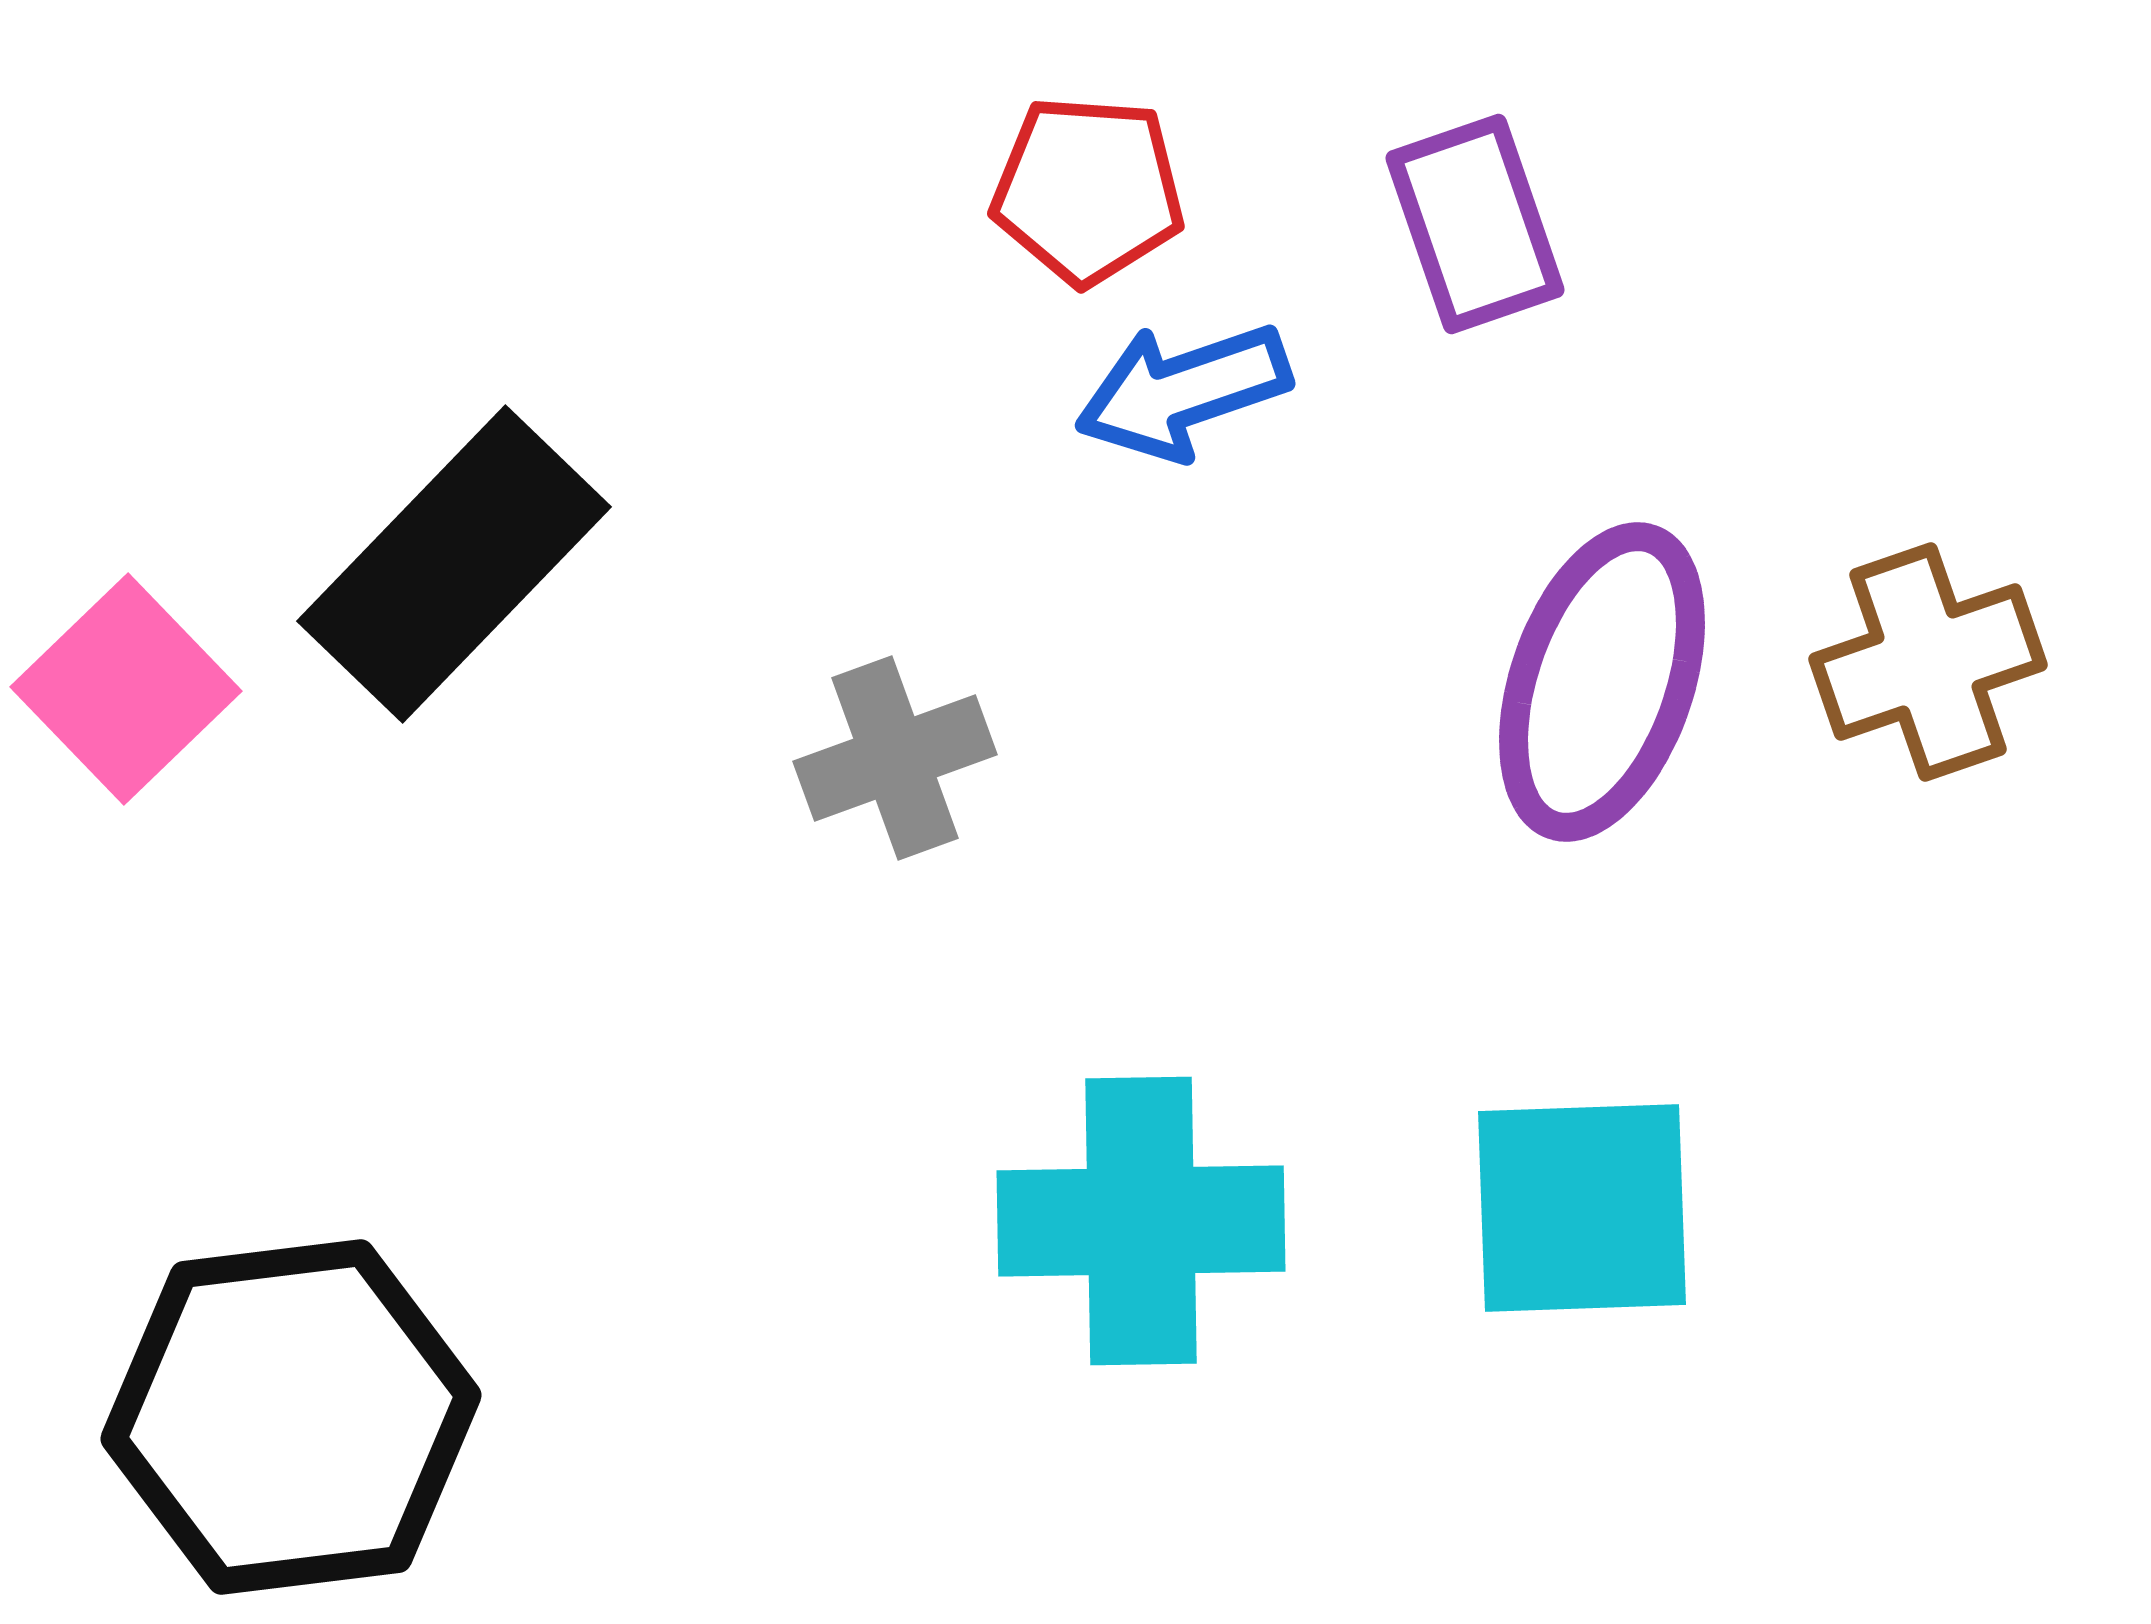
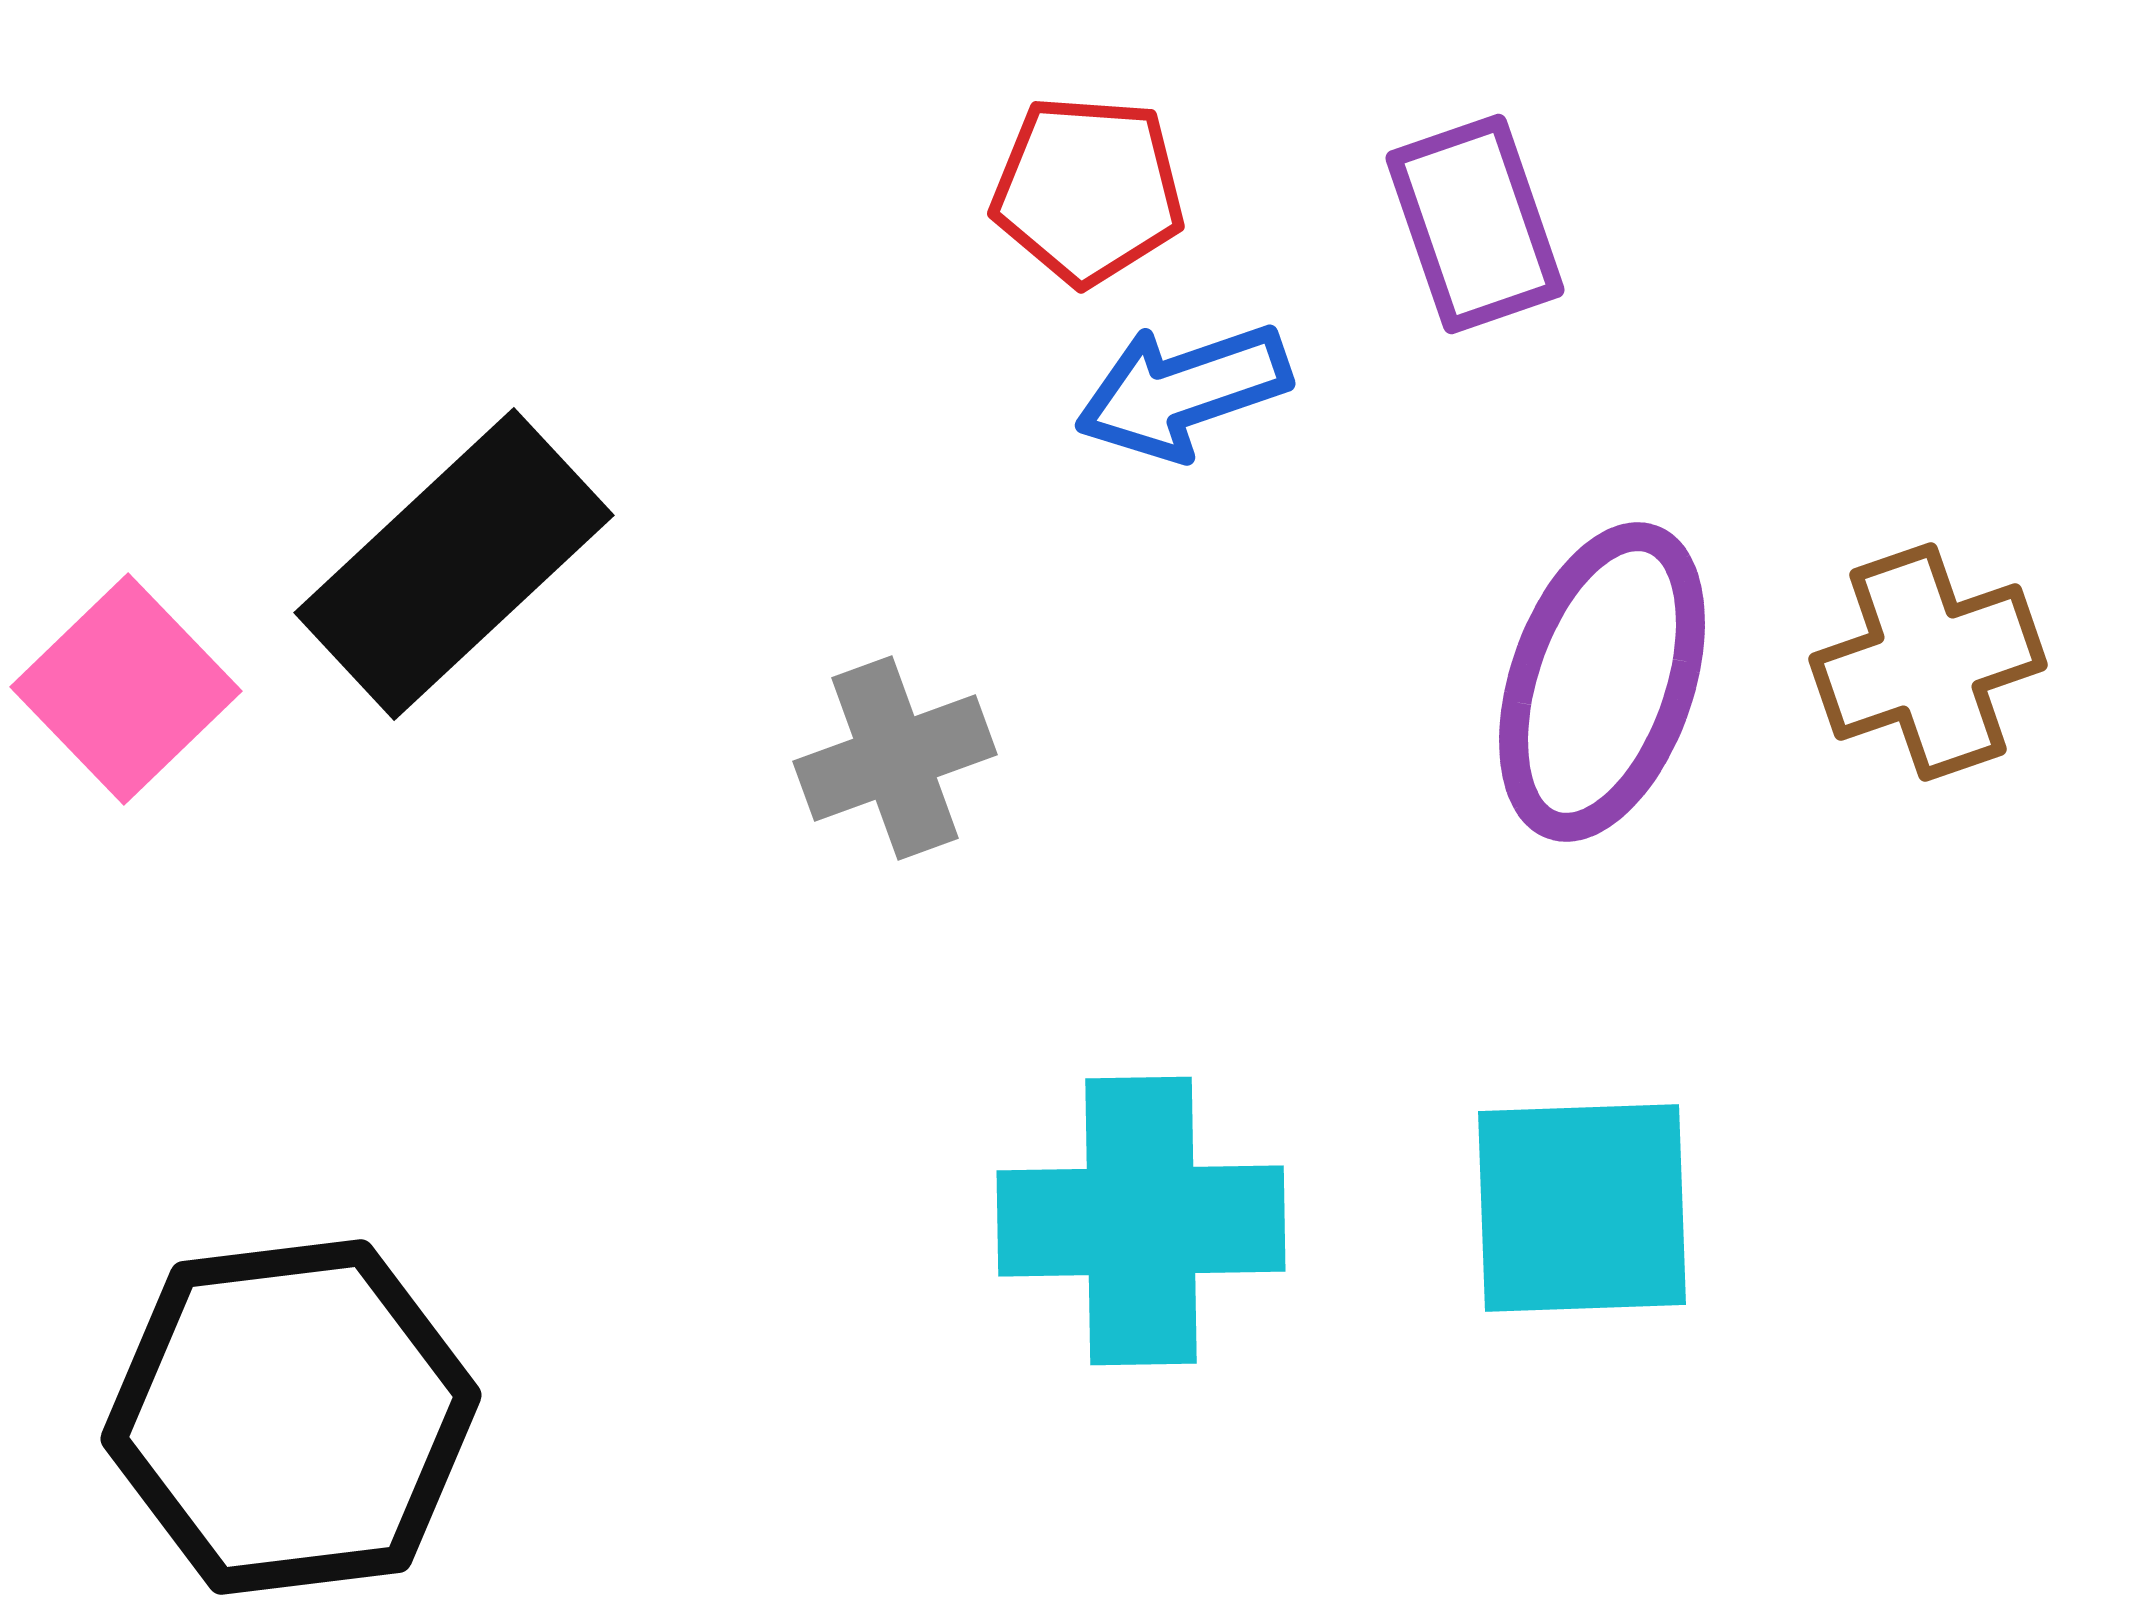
black rectangle: rotated 3 degrees clockwise
